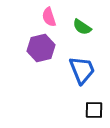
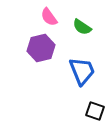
pink semicircle: rotated 18 degrees counterclockwise
blue trapezoid: moved 1 px down
black square: moved 1 px right, 1 px down; rotated 18 degrees clockwise
